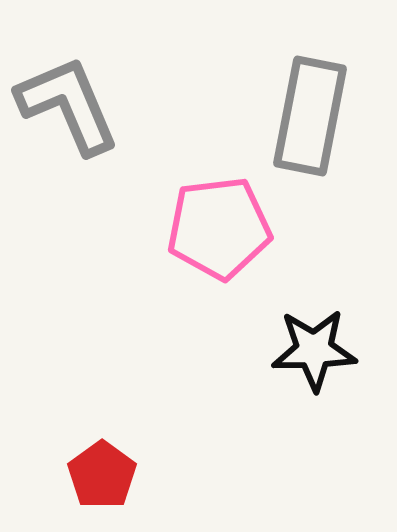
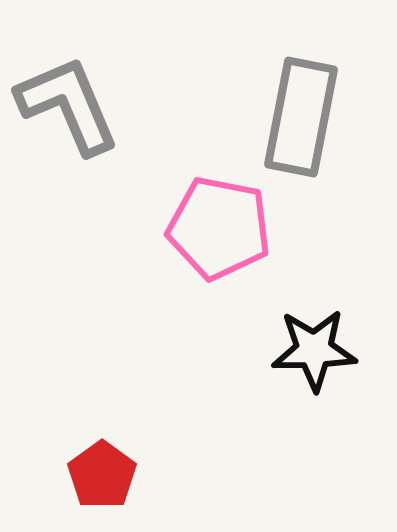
gray rectangle: moved 9 px left, 1 px down
pink pentagon: rotated 18 degrees clockwise
